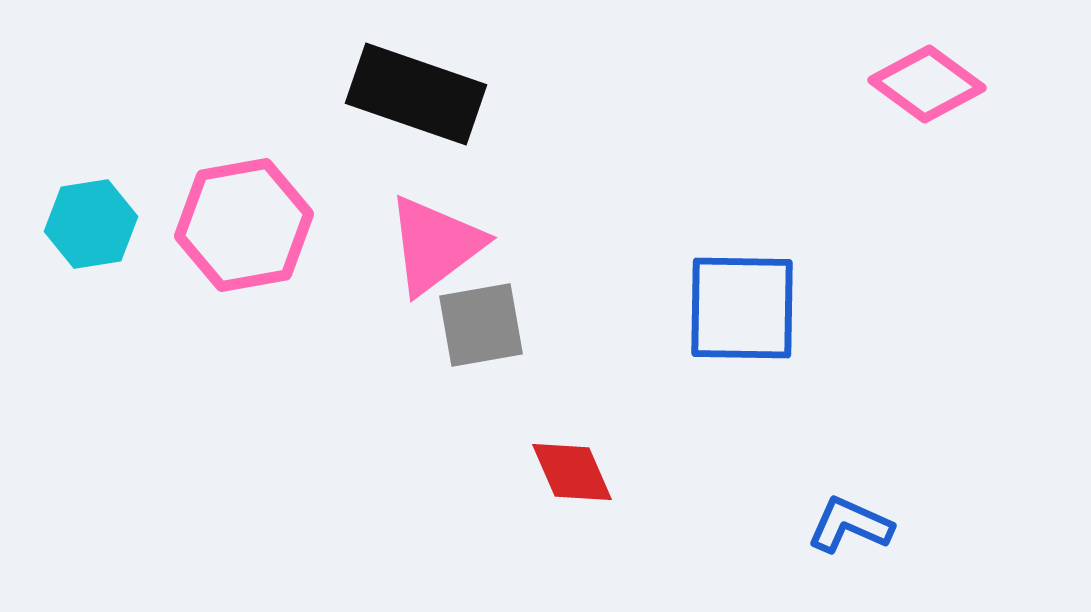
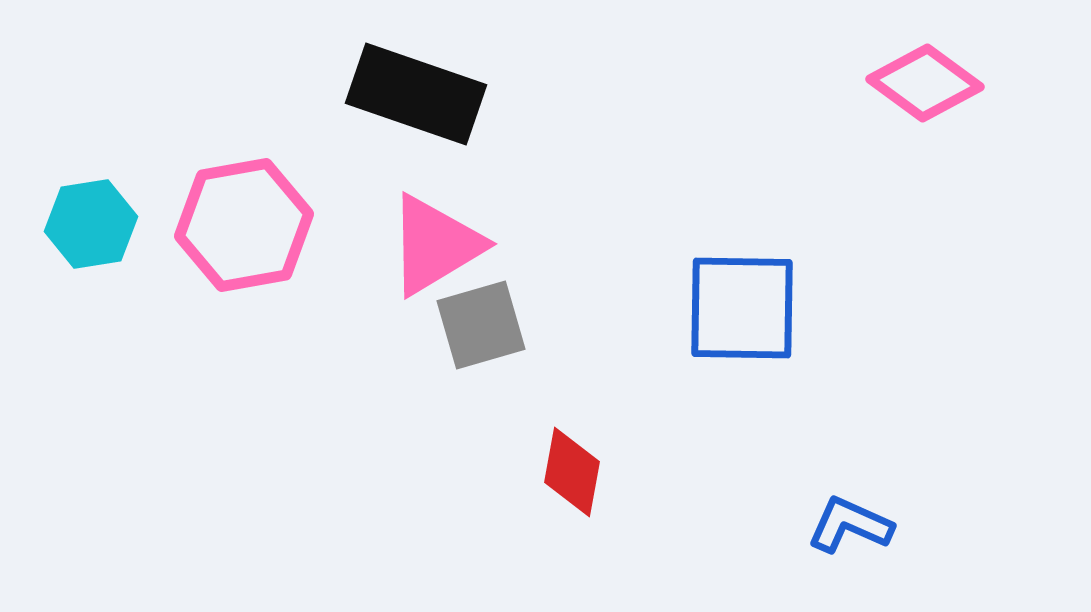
pink diamond: moved 2 px left, 1 px up
pink triangle: rotated 6 degrees clockwise
gray square: rotated 6 degrees counterclockwise
red diamond: rotated 34 degrees clockwise
